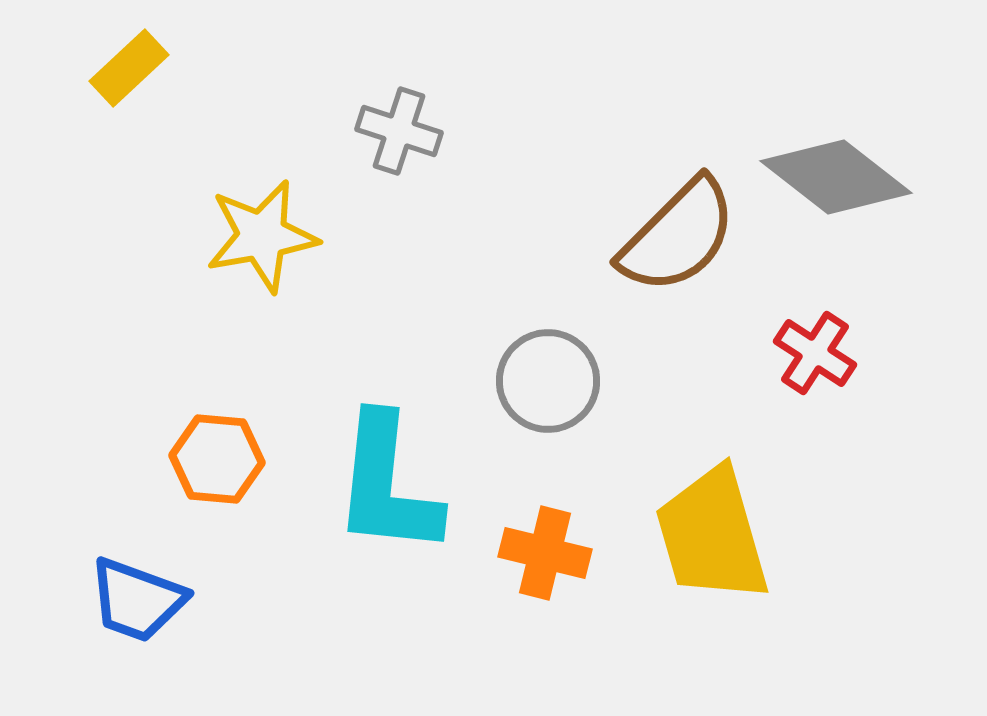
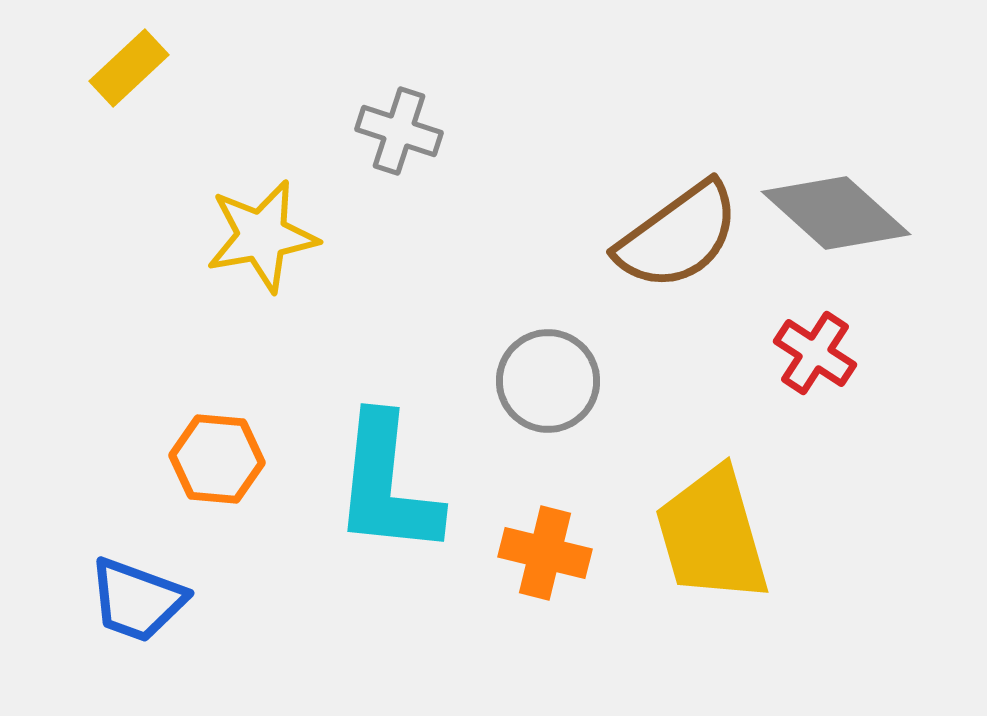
gray diamond: moved 36 px down; rotated 4 degrees clockwise
brown semicircle: rotated 9 degrees clockwise
